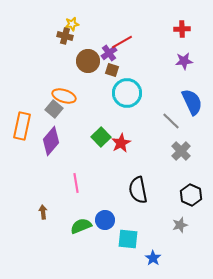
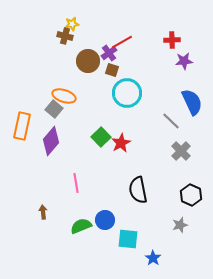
red cross: moved 10 px left, 11 px down
